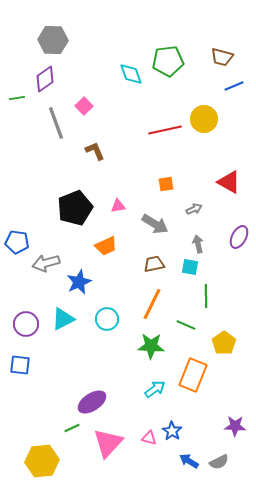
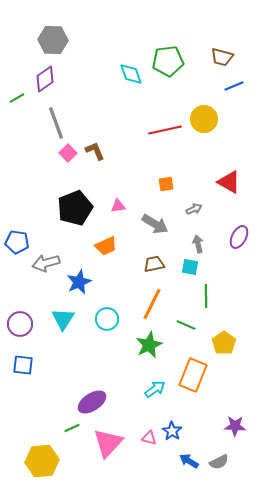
green line at (17, 98): rotated 21 degrees counterclockwise
pink square at (84, 106): moved 16 px left, 47 px down
cyan triangle at (63, 319): rotated 30 degrees counterclockwise
purple circle at (26, 324): moved 6 px left
green star at (151, 346): moved 2 px left, 1 px up; rotated 28 degrees counterclockwise
blue square at (20, 365): moved 3 px right
